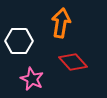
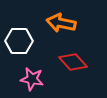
orange arrow: rotated 88 degrees counterclockwise
pink star: rotated 15 degrees counterclockwise
